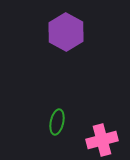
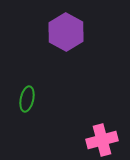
green ellipse: moved 30 px left, 23 px up
